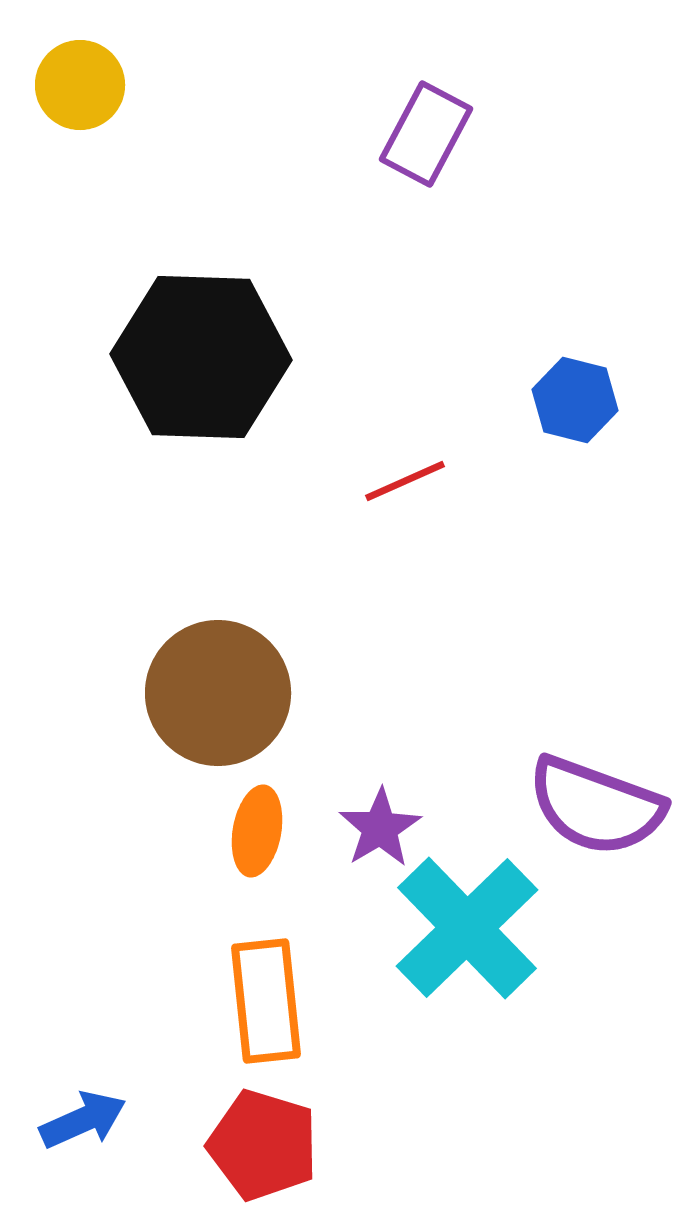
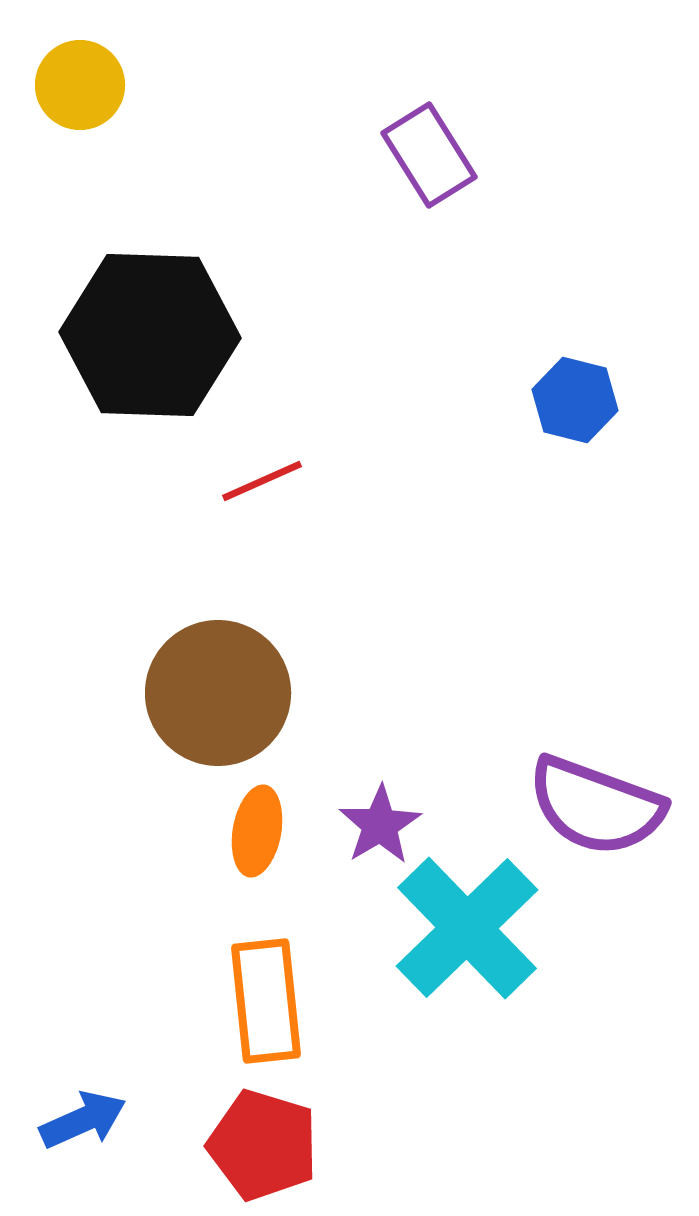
purple rectangle: moved 3 px right, 21 px down; rotated 60 degrees counterclockwise
black hexagon: moved 51 px left, 22 px up
red line: moved 143 px left
purple star: moved 3 px up
